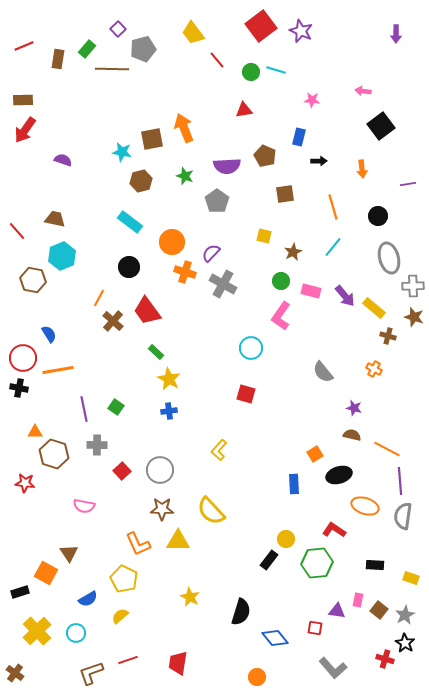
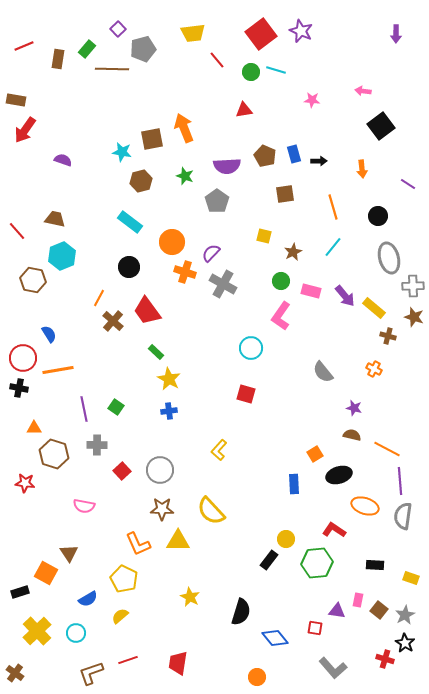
red square at (261, 26): moved 8 px down
yellow trapezoid at (193, 33): rotated 60 degrees counterclockwise
brown rectangle at (23, 100): moved 7 px left; rotated 12 degrees clockwise
blue rectangle at (299, 137): moved 5 px left, 17 px down; rotated 30 degrees counterclockwise
purple line at (408, 184): rotated 42 degrees clockwise
orange triangle at (35, 432): moved 1 px left, 4 px up
